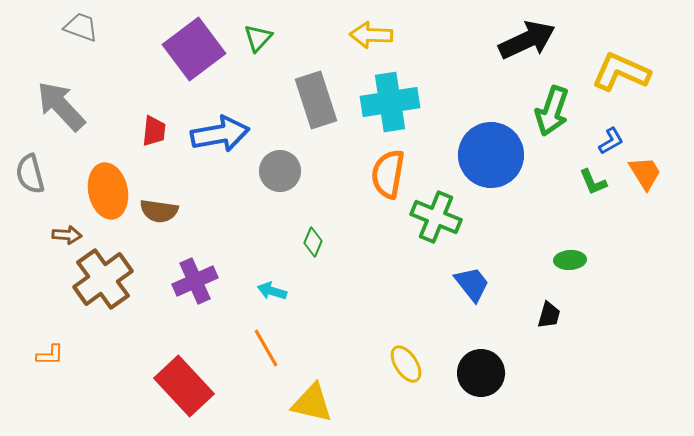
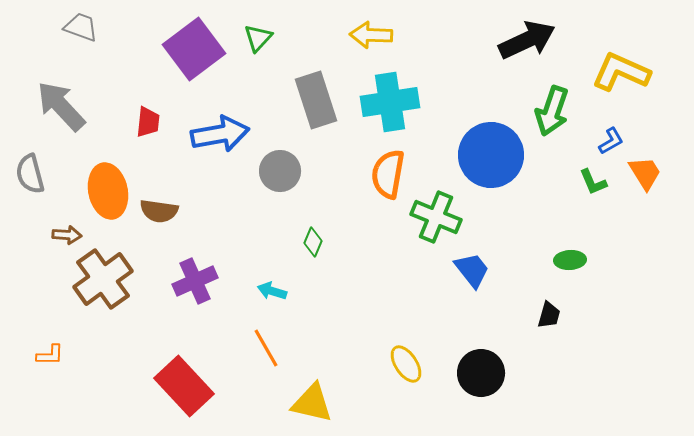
red trapezoid: moved 6 px left, 9 px up
blue trapezoid: moved 14 px up
